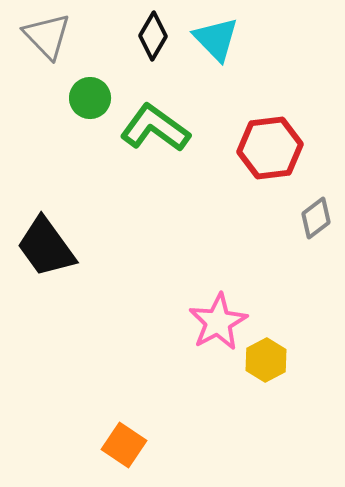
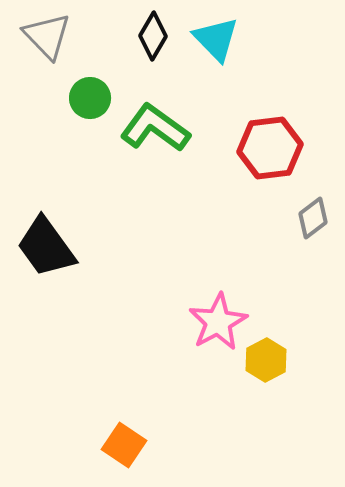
gray diamond: moved 3 px left
